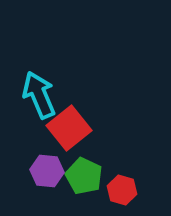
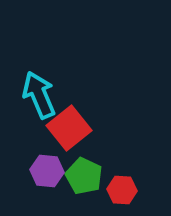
red hexagon: rotated 12 degrees counterclockwise
